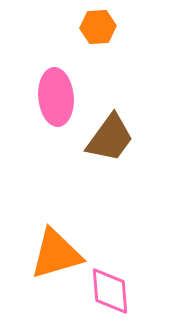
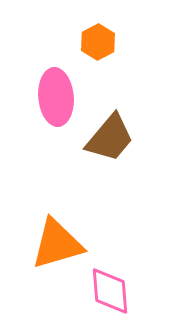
orange hexagon: moved 15 px down; rotated 24 degrees counterclockwise
brown trapezoid: rotated 4 degrees clockwise
orange triangle: moved 1 px right, 10 px up
